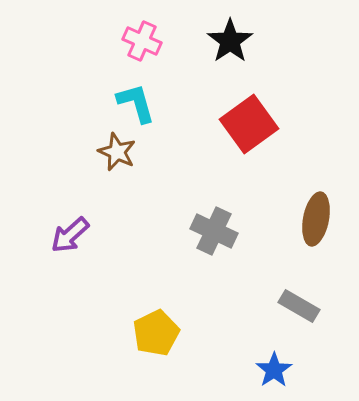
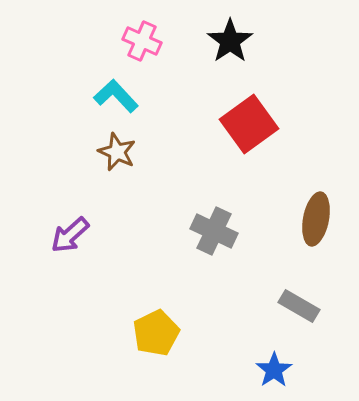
cyan L-shape: moved 20 px left, 7 px up; rotated 27 degrees counterclockwise
